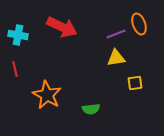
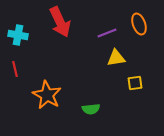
red arrow: moved 2 px left, 5 px up; rotated 40 degrees clockwise
purple line: moved 9 px left, 1 px up
